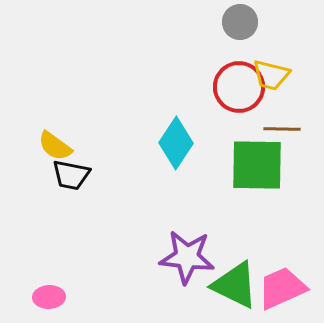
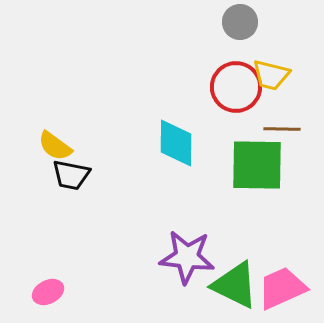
red circle: moved 3 px left
cyan diamond: rotated 33 degrees counterclockwise
pink ellipse: moved 1 px left, 5 px up; rotated 24 degrees counterclockwise
